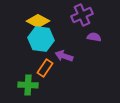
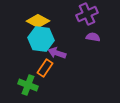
purple cross: moved 5 px right, 1 px up
purple semicircle: moved 1 px left
purple arrow: moved 7 px left, 3 px up
green cross: rotated 18 degrees clockwise
